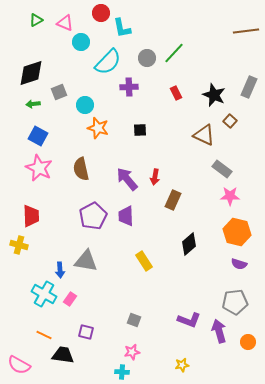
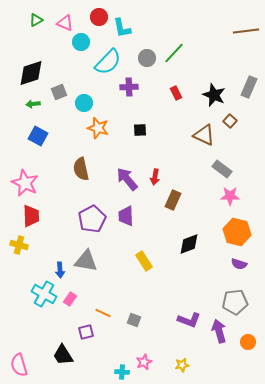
red circle at (101, 13): moved 2 px left, 4 px down
cyan circle at (85, 105): moved 1 px left, 2 px up
pink star at (39, 168): moved 14 px left, 15 px down
purple pentagon at (93, 216): moved 1 px left, 3 px down
black diamond at (189, 244): rotated 20 degrees clockwise
purple square at (86, 332): rotated 28 degrees counterclockwise
orange line at (44, 335): moved 59 px right, 22 px up
pink star at (132, 352): moved 12 px right, 10 px down; rotated 14 degrees counterclockwise
black trapezoid at (63, 355): rotated 130 degrees counterclockwise
pink semicircle at (19, 365): rotated 45 degrees clockwise
